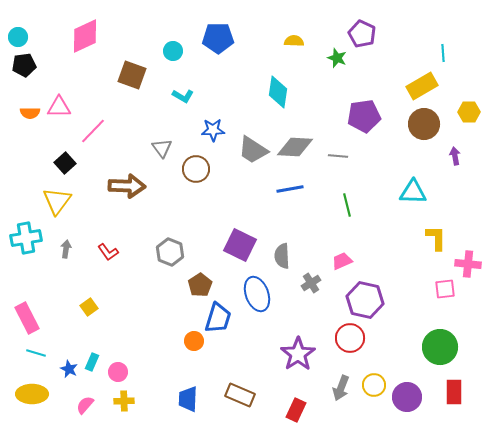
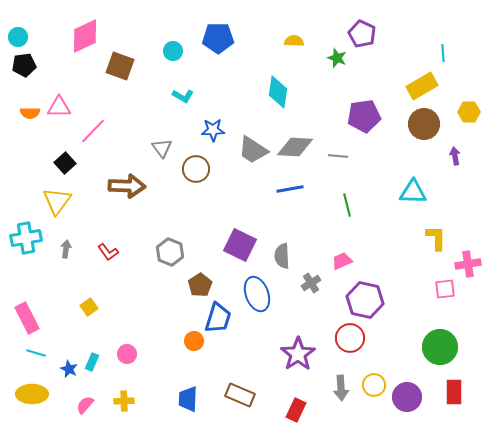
brown square at (132, 75): moved 12 px left, 9 px up
pink cross at (468, 264): rotated 15 degrees counterclockwise
pink circle at (118, 372): moved 9 px right, 18 px up
gray arrow at (341, 388): rotated 25 degrees counterclockwise
